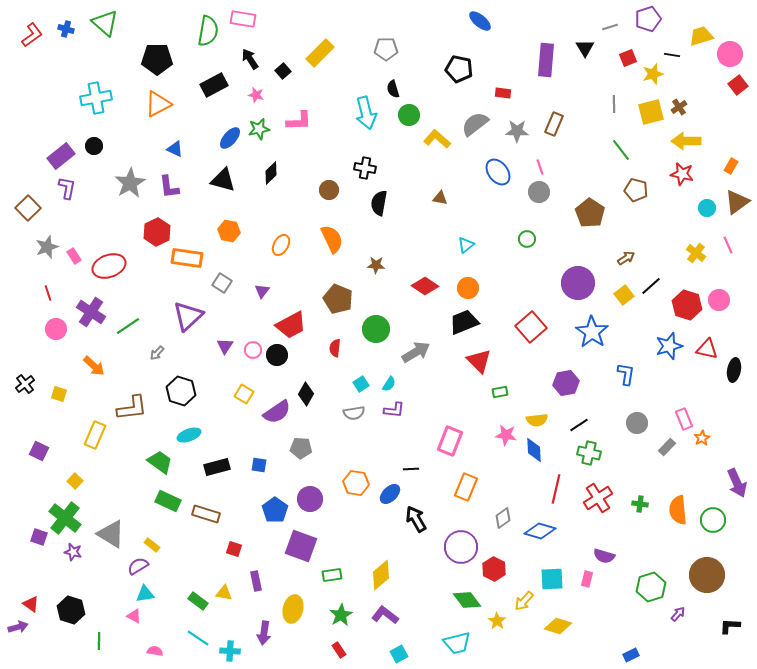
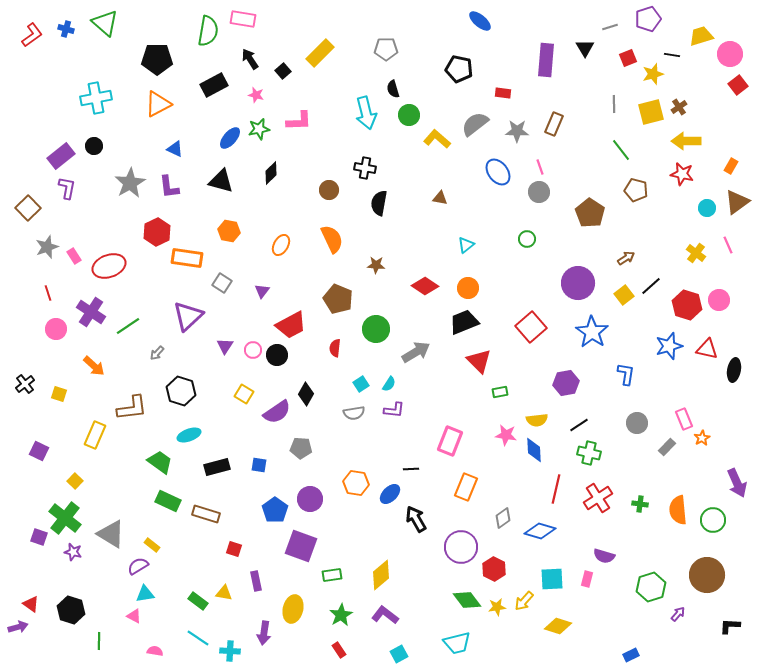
black triangle at (223, 180): moved 2 px left, 1 px down
yellow star at (497, 621): moved 14 px up; rotated 30 degrees clockwise
